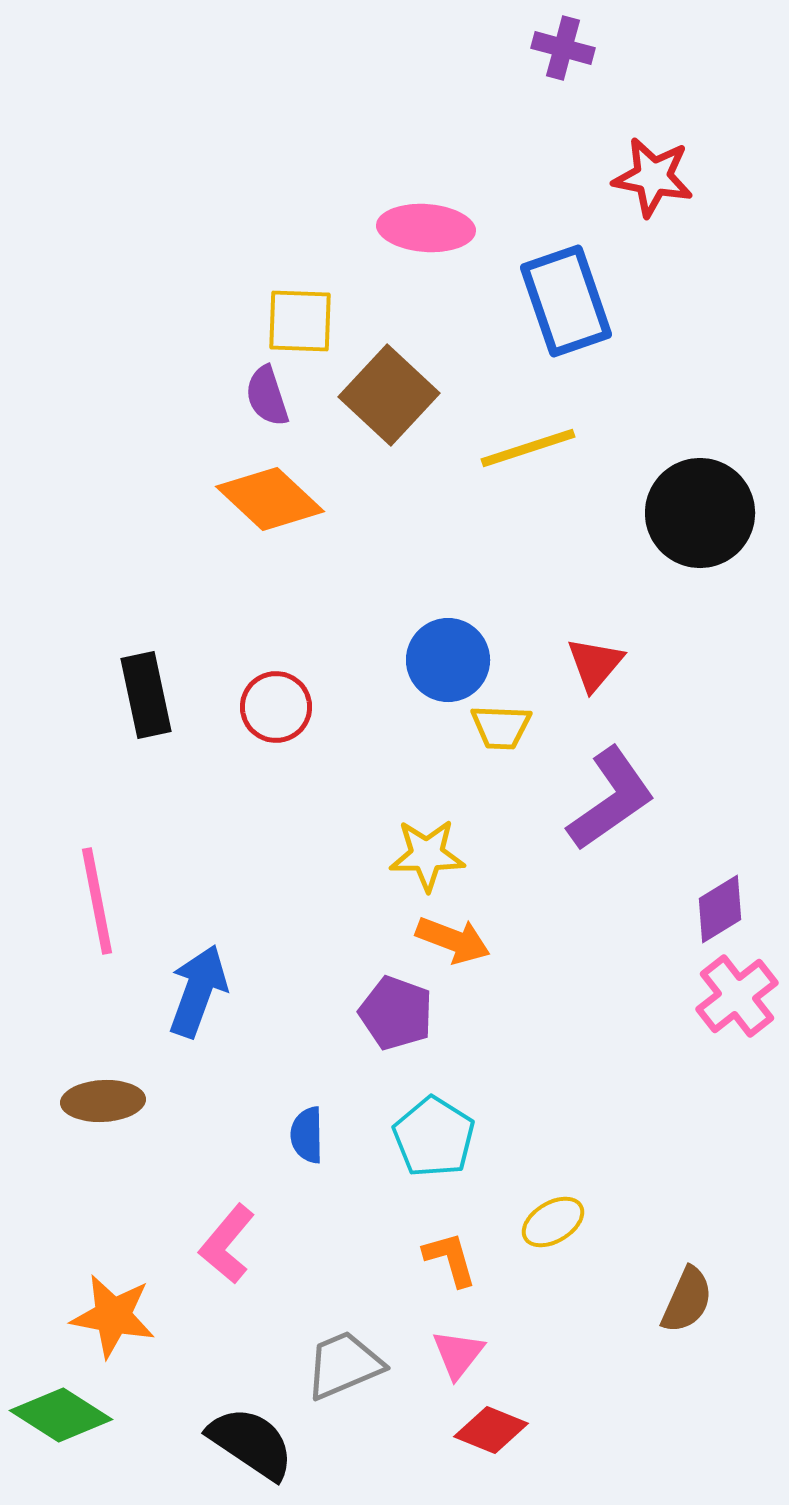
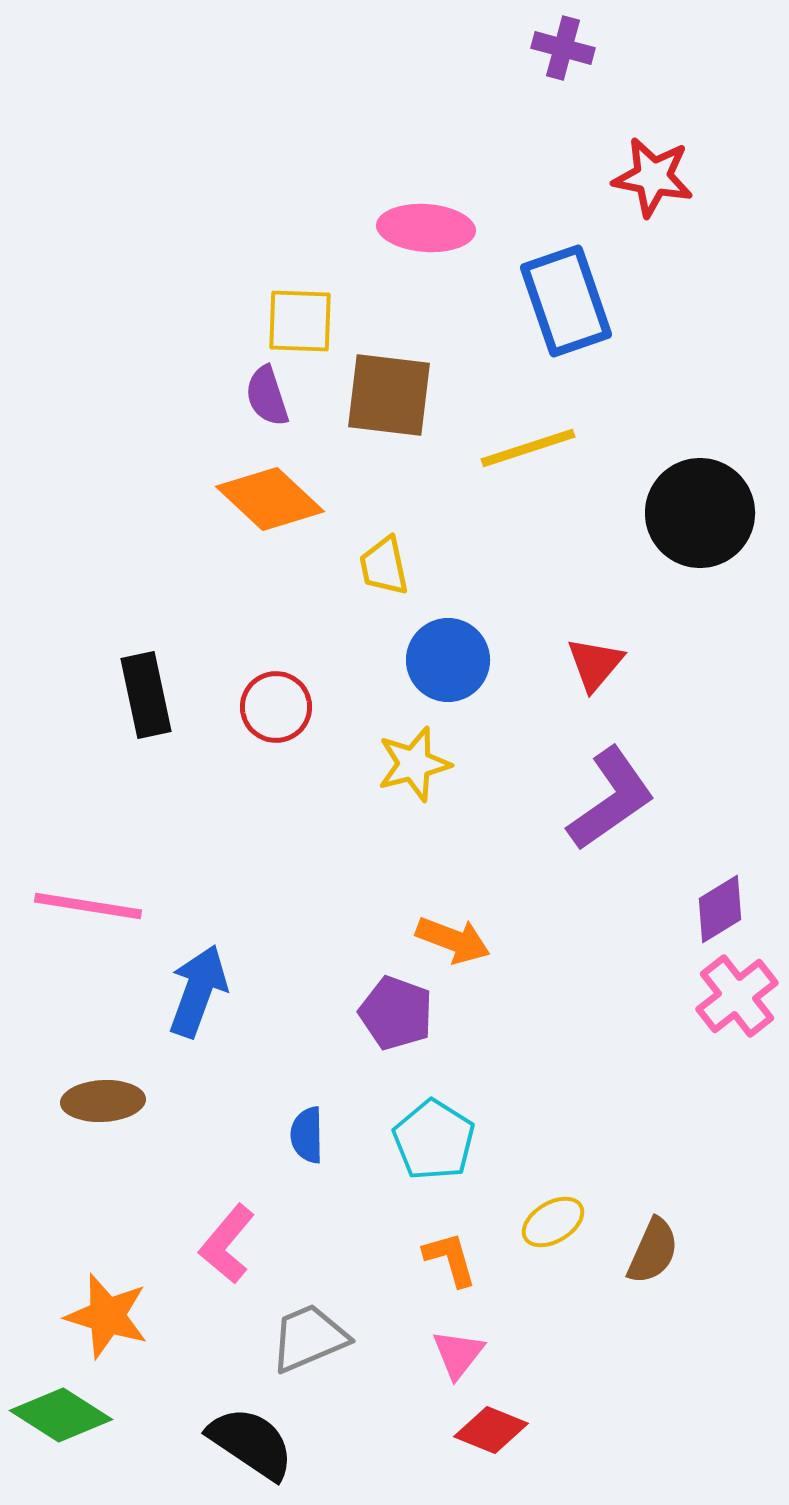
brown square: rotated 36 degrees counterclockwise
yellow trapezoid: moved 117 px left, 161 px up; rotated 76 degrees clockwise
yellow star: moved 13 px left, 91 px up; rotated 14 degrees counterclockwise
pink line: moved 9 px left, 5 px down; rotated 70 degrees counterclockwise
cyan pentagon: moved 3 px down
brown semicircle: moved 34 px left, 49 px up
orange star: moved 6 px left; rotated 6 degrees clockwise
gray trapezoid: moved 35 px left, 27 px up
